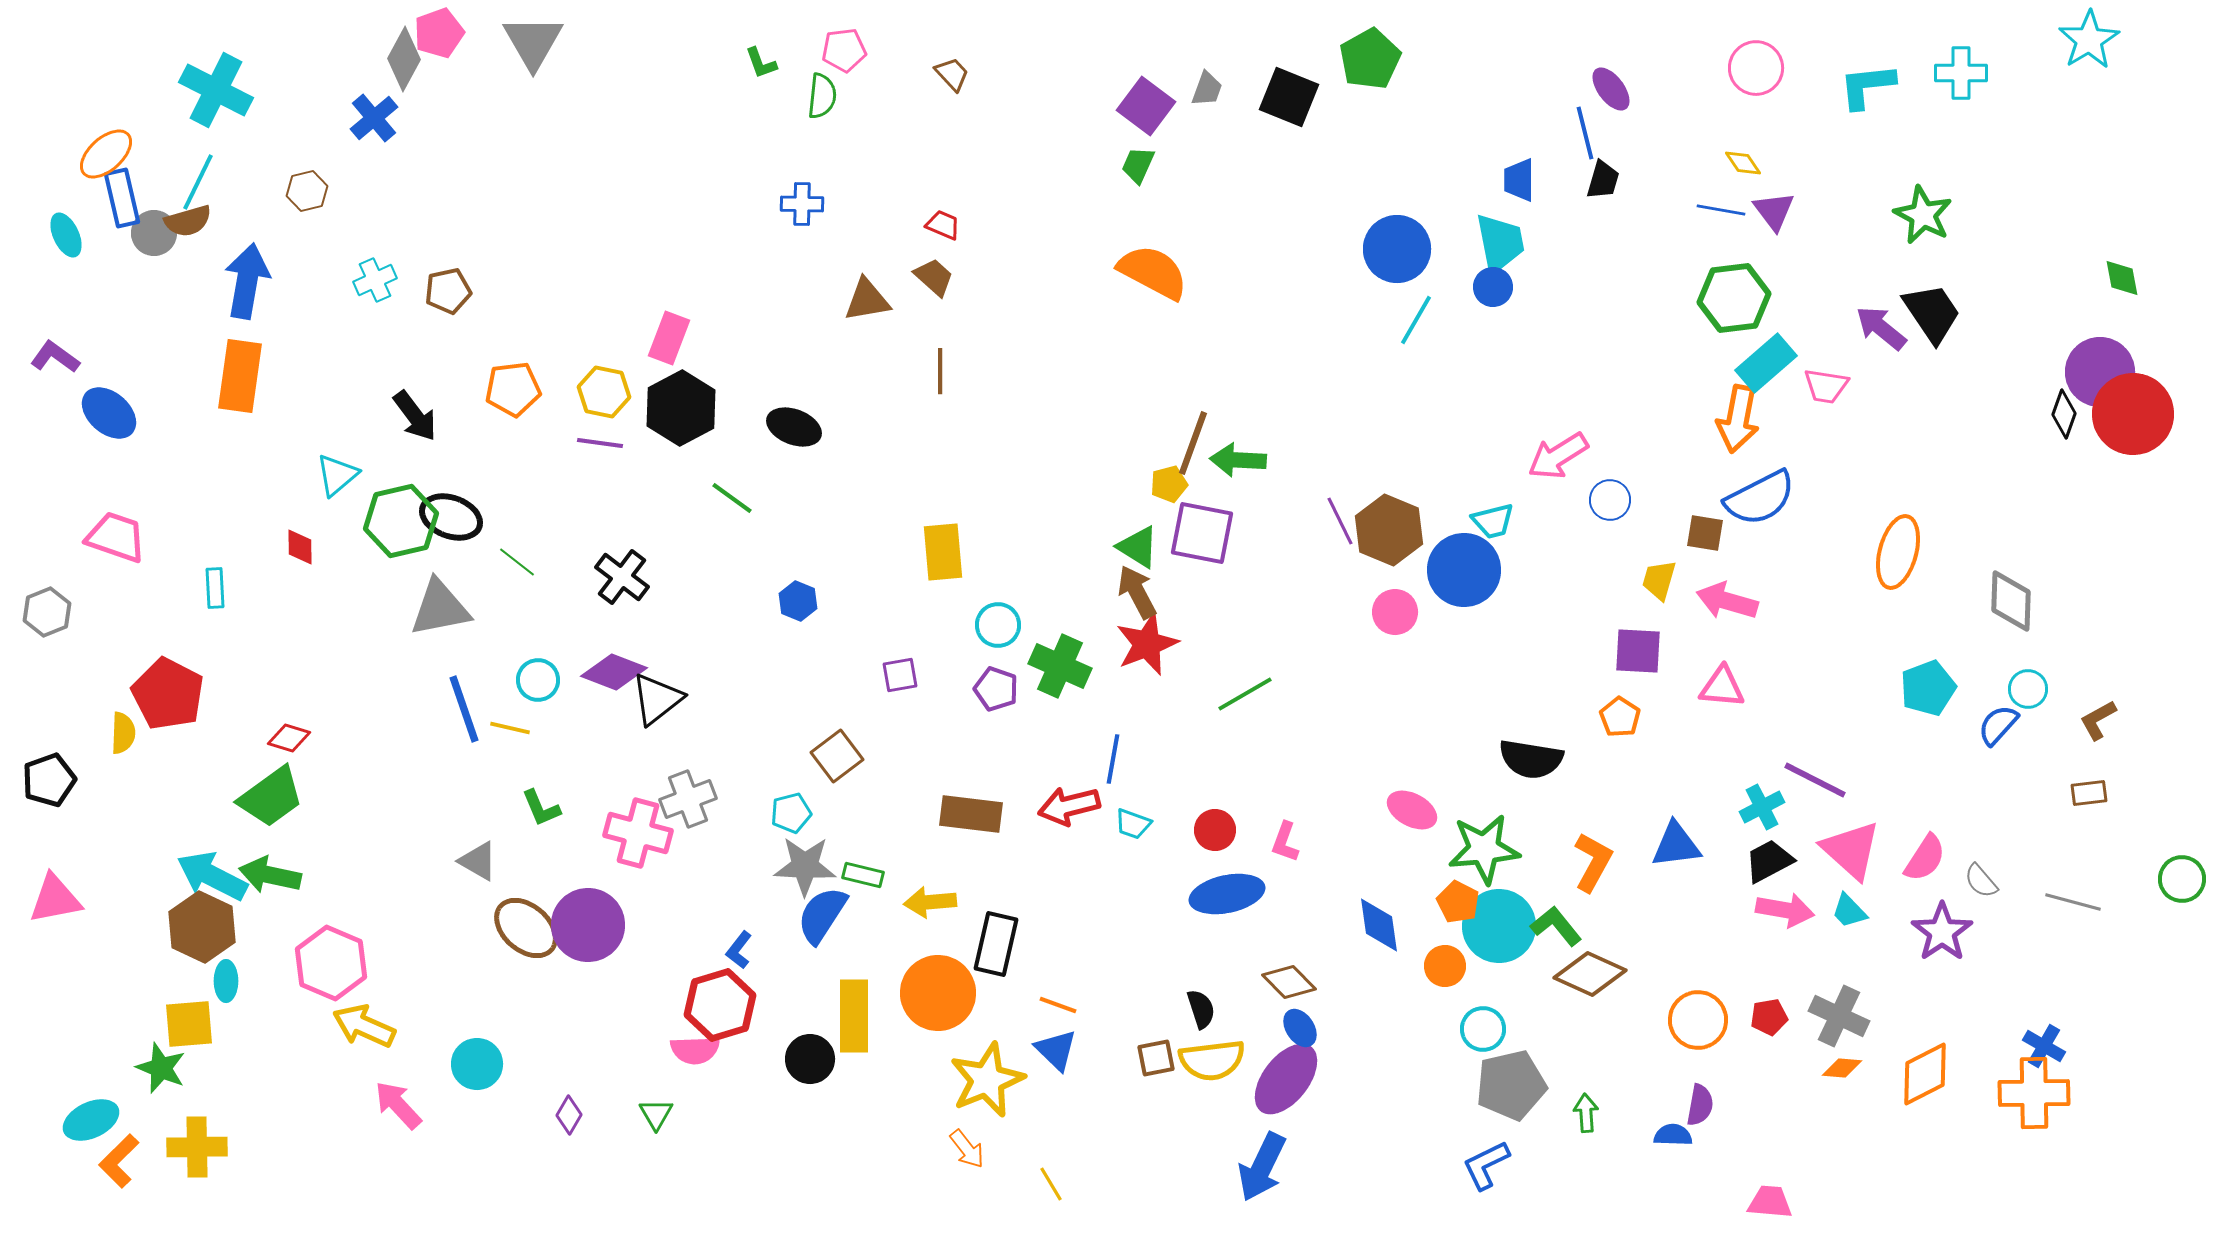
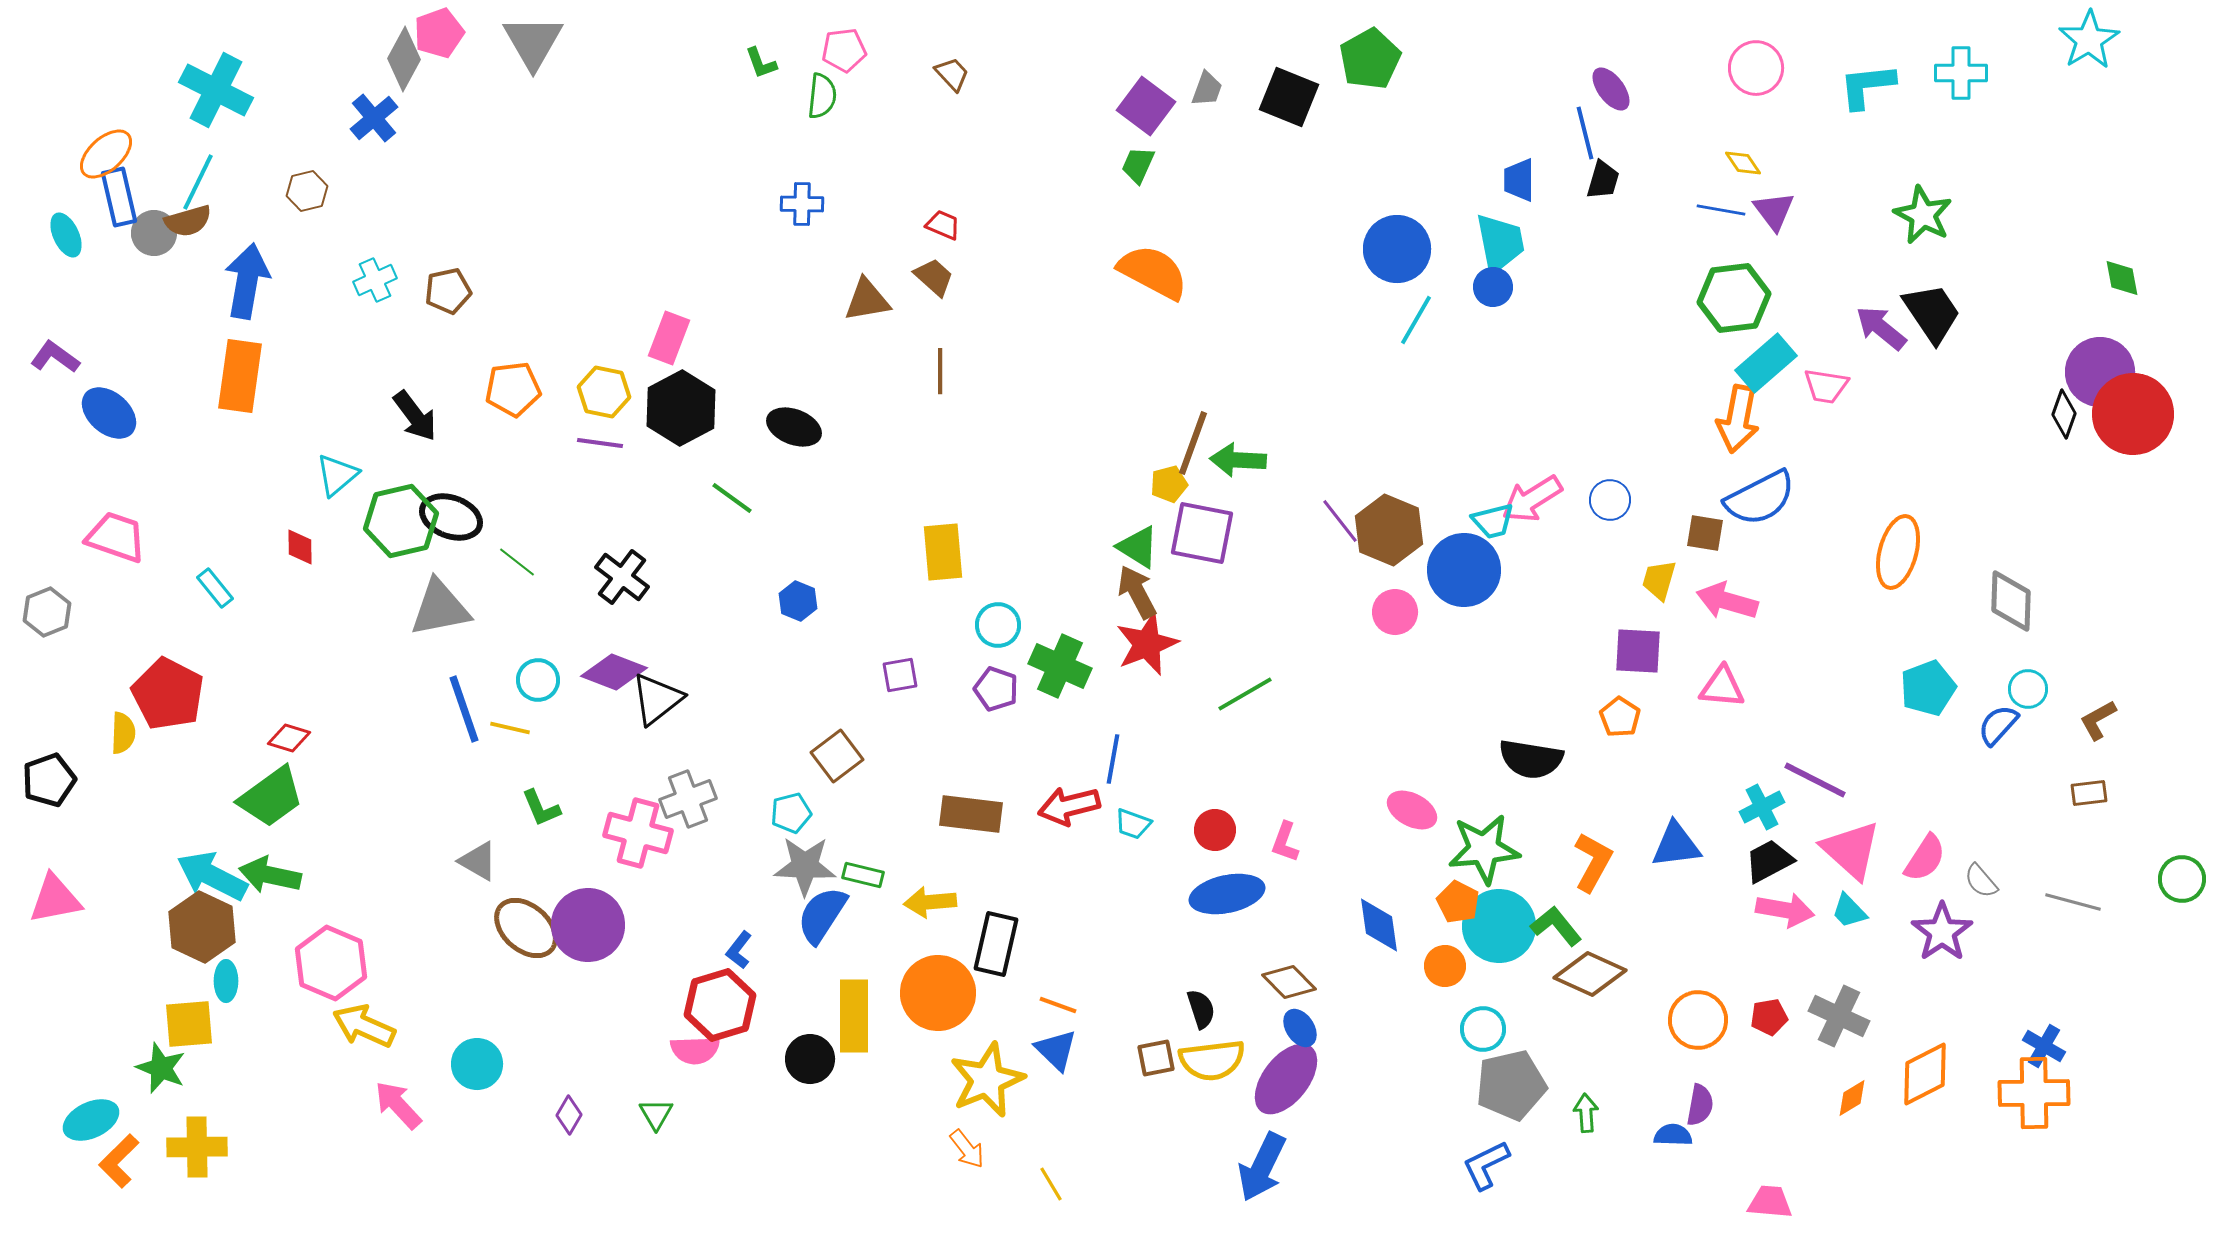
blue rectangle at (122, 198): moved 3 px left, 1 px up
pink arrow at (1558, 456): moved 26 px left, 43 px down
purple line at (1340, 521): rotated 12 degrees counterclockwise
cyan rectangle at (215, 588): rotated 36 degrees counterclockwise
orange diamond at (1842, 1068): moved 10 px right, 30 px down; rotated 36 degrees counterclockwise
